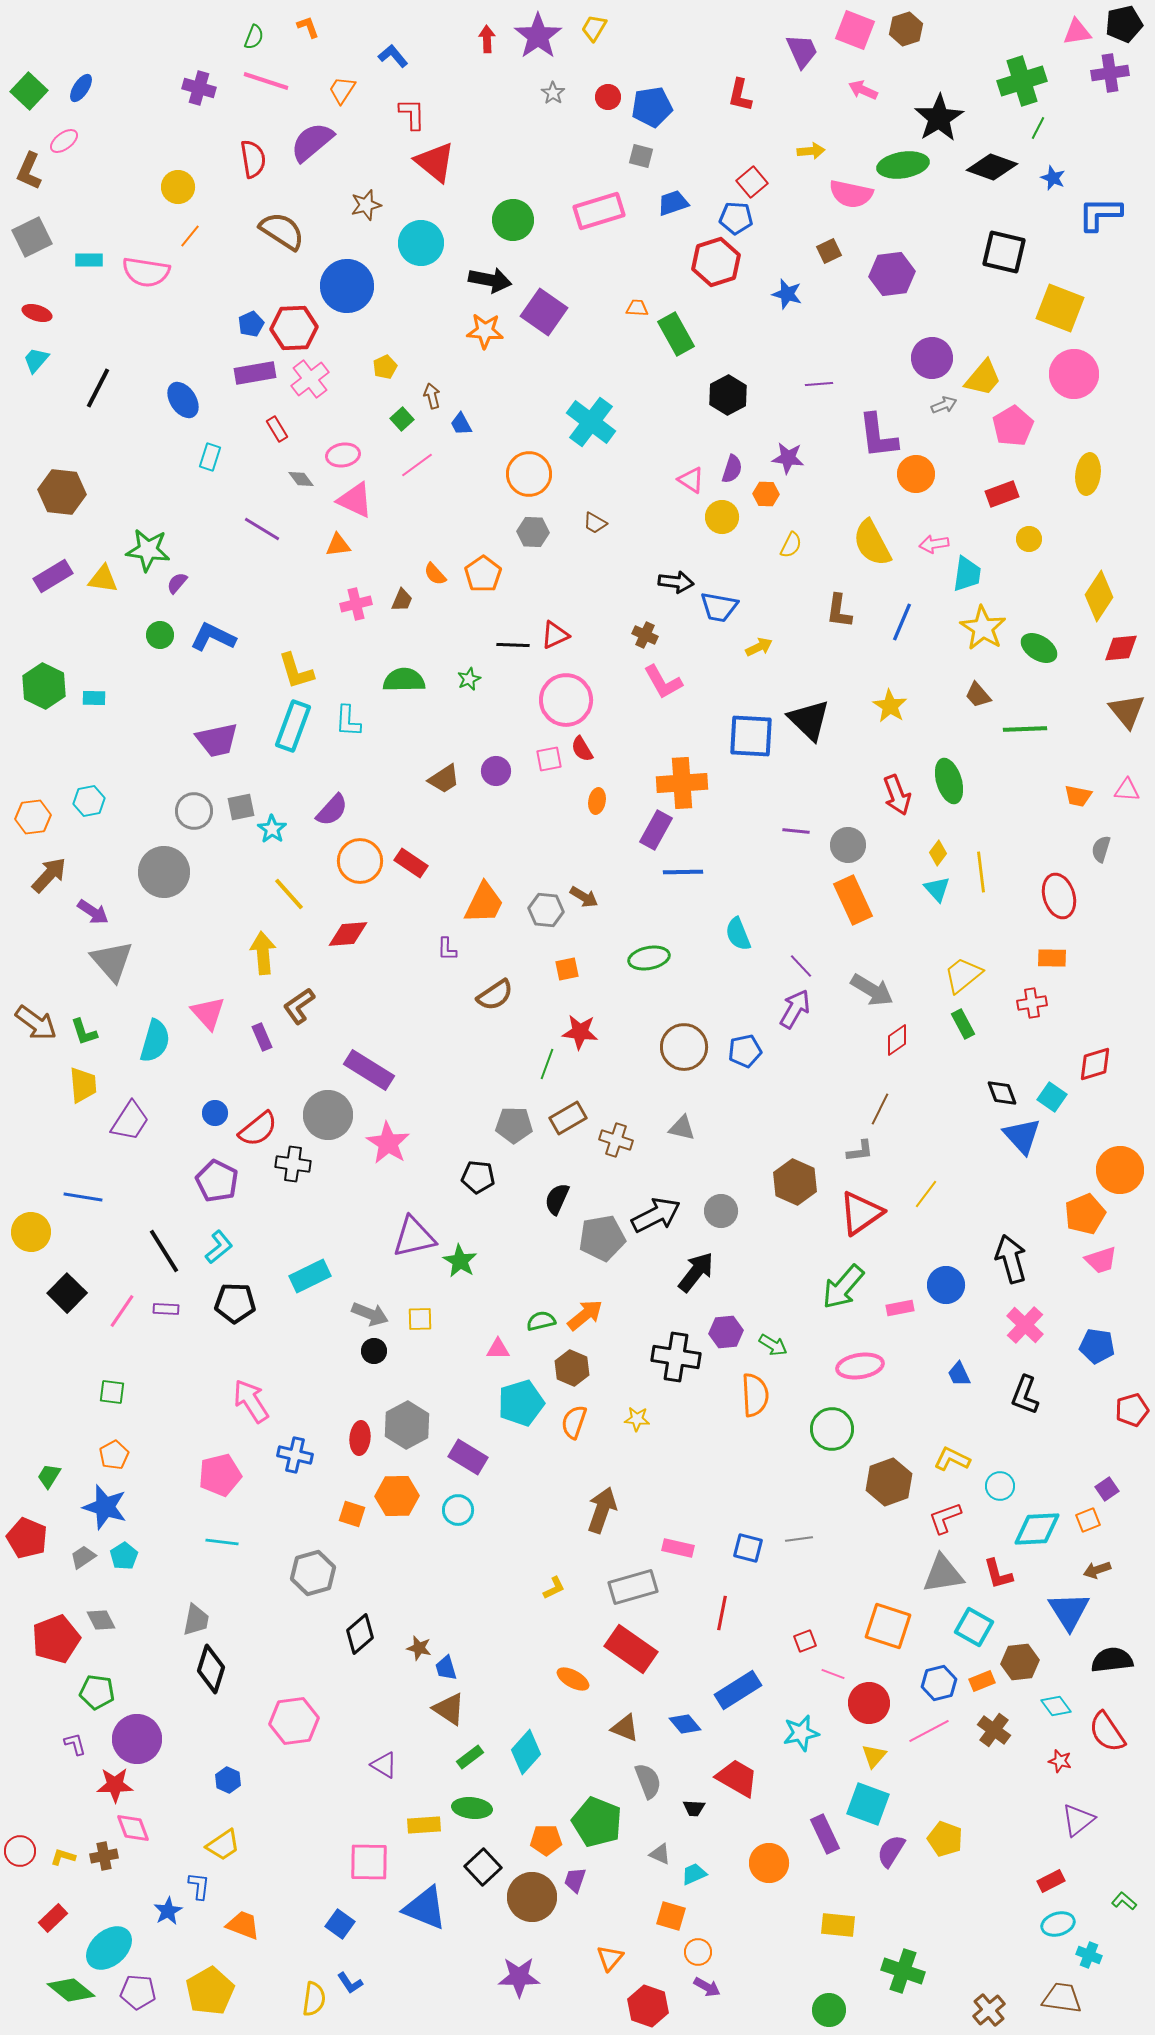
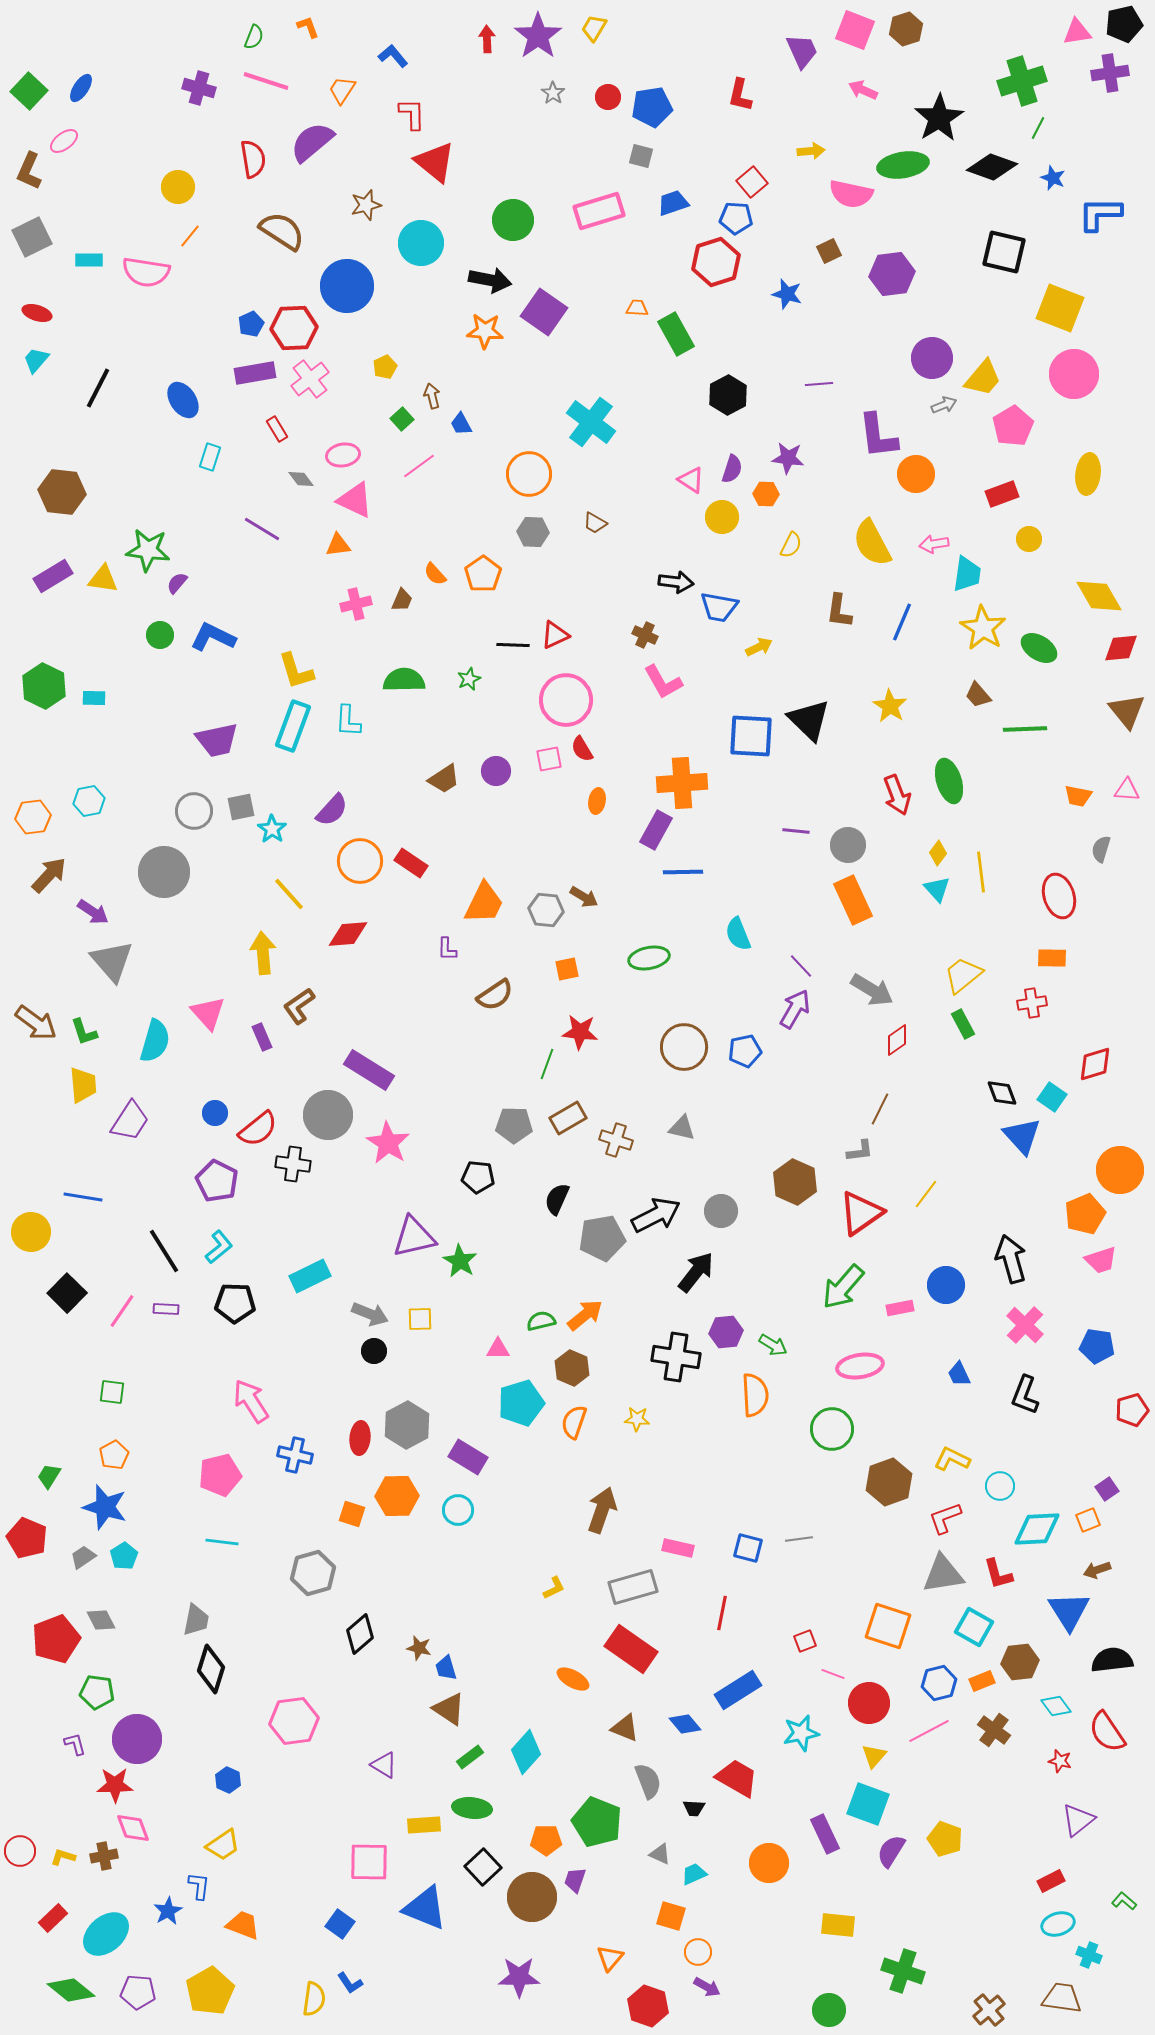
pink line at (417, 465): moved 2 px right, 1 px down
yellow diamond at (1099, 596): rotated 63 degrees counterclockwise
cyan ellipse at (109, 1948): moved 3 px left, 14 px up
